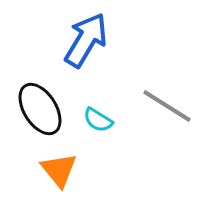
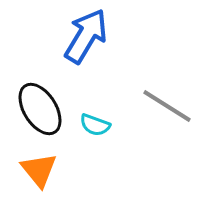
blue arrow: moved 4 px up
cyan semicircle: moved 3 px left, 5 px down; rotated 12 degrees counterclockwise
orange triangle: moved 20 px left
